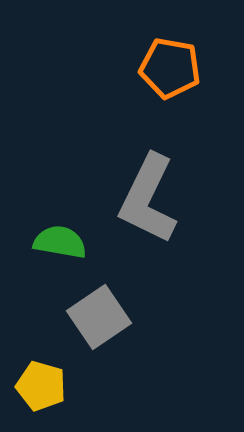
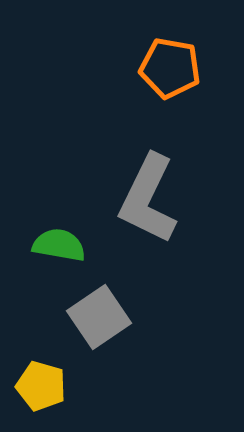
green semicircle: moved 1 px left, 3 px down
